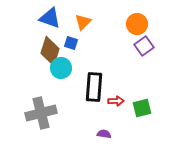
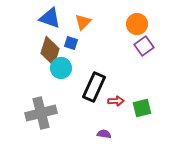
black rectangle: rotated 20 degrees clockwise
